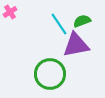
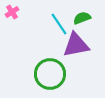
pink cross: moved 2 px right
green semicircle: moved 3 px up
